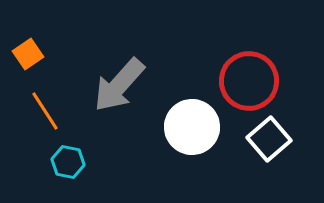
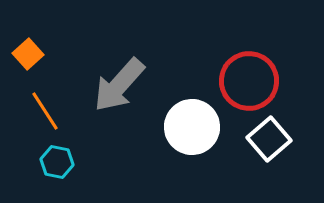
orange square: rotated 8 degrees counterclockwise
cyan hexagon: moved 11 px left
